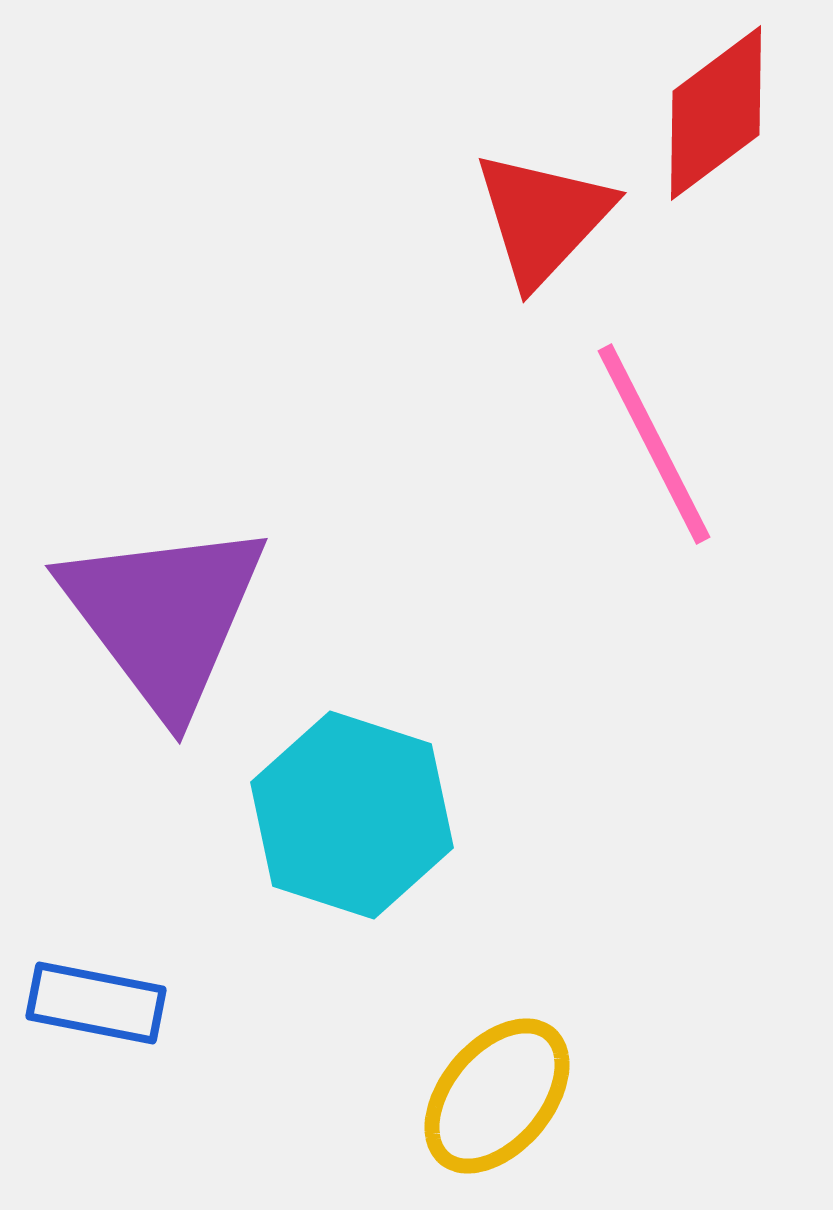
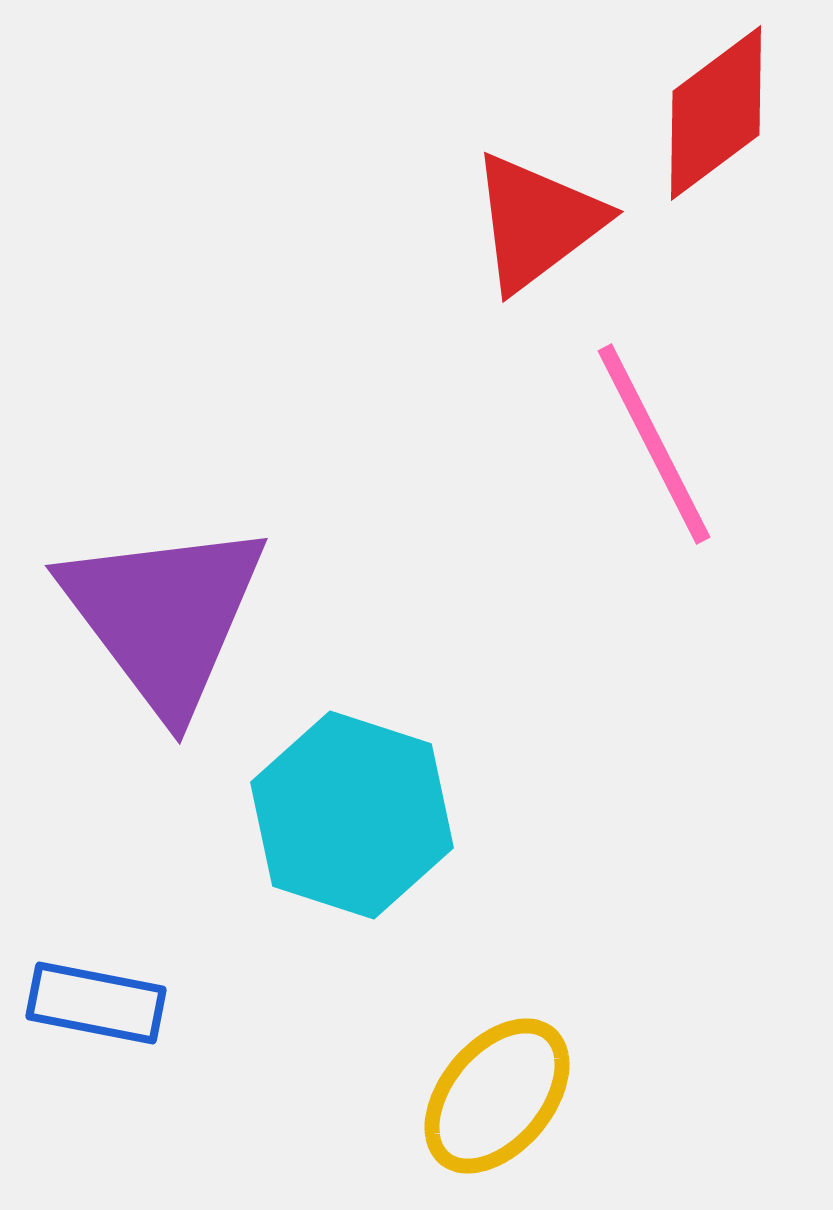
red triangle: moved 6 px left, 4 px down; rotated 10 degrees clockwise
